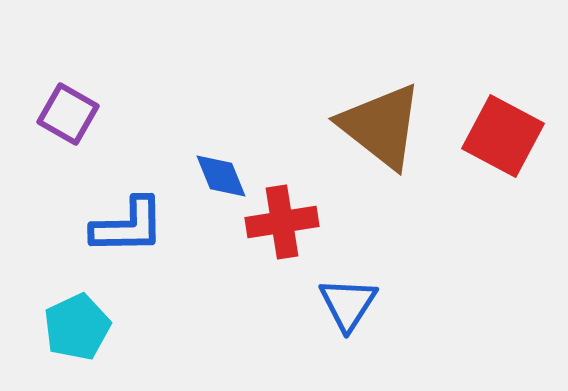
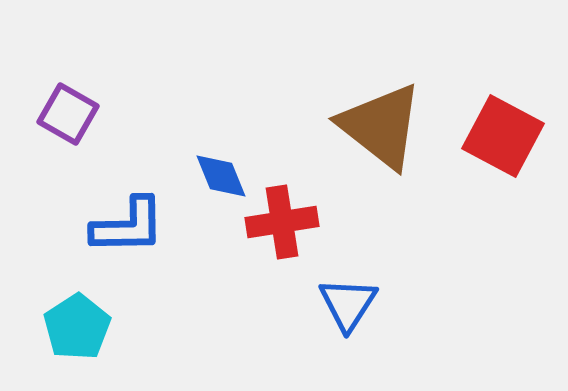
cyan pentagon: rotated 8 degrees counterclockwise
